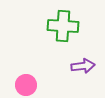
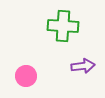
pink circle: moved 9 px up
